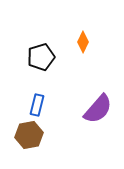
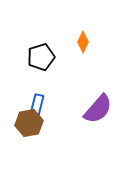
brown hexagon: moved 12 px up
